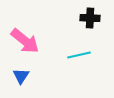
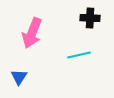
pink arrow: moved 7 px right, 8 px up; rotated 72 degrees clockwise
blue triangle: moved 2 px left, 1 px down
